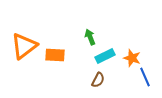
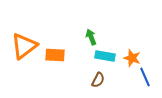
green arrow: moved 1 px right
cyan rectangle: rotated 36 degrees clockwise
